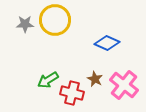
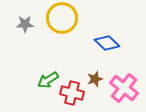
yellow circle: moved 7 px right, 2 px up
blue diamond: rotated 20 degrees clockwise
brown star: rotated 28 degrees clockwise
pink cross: moved 3 px down
